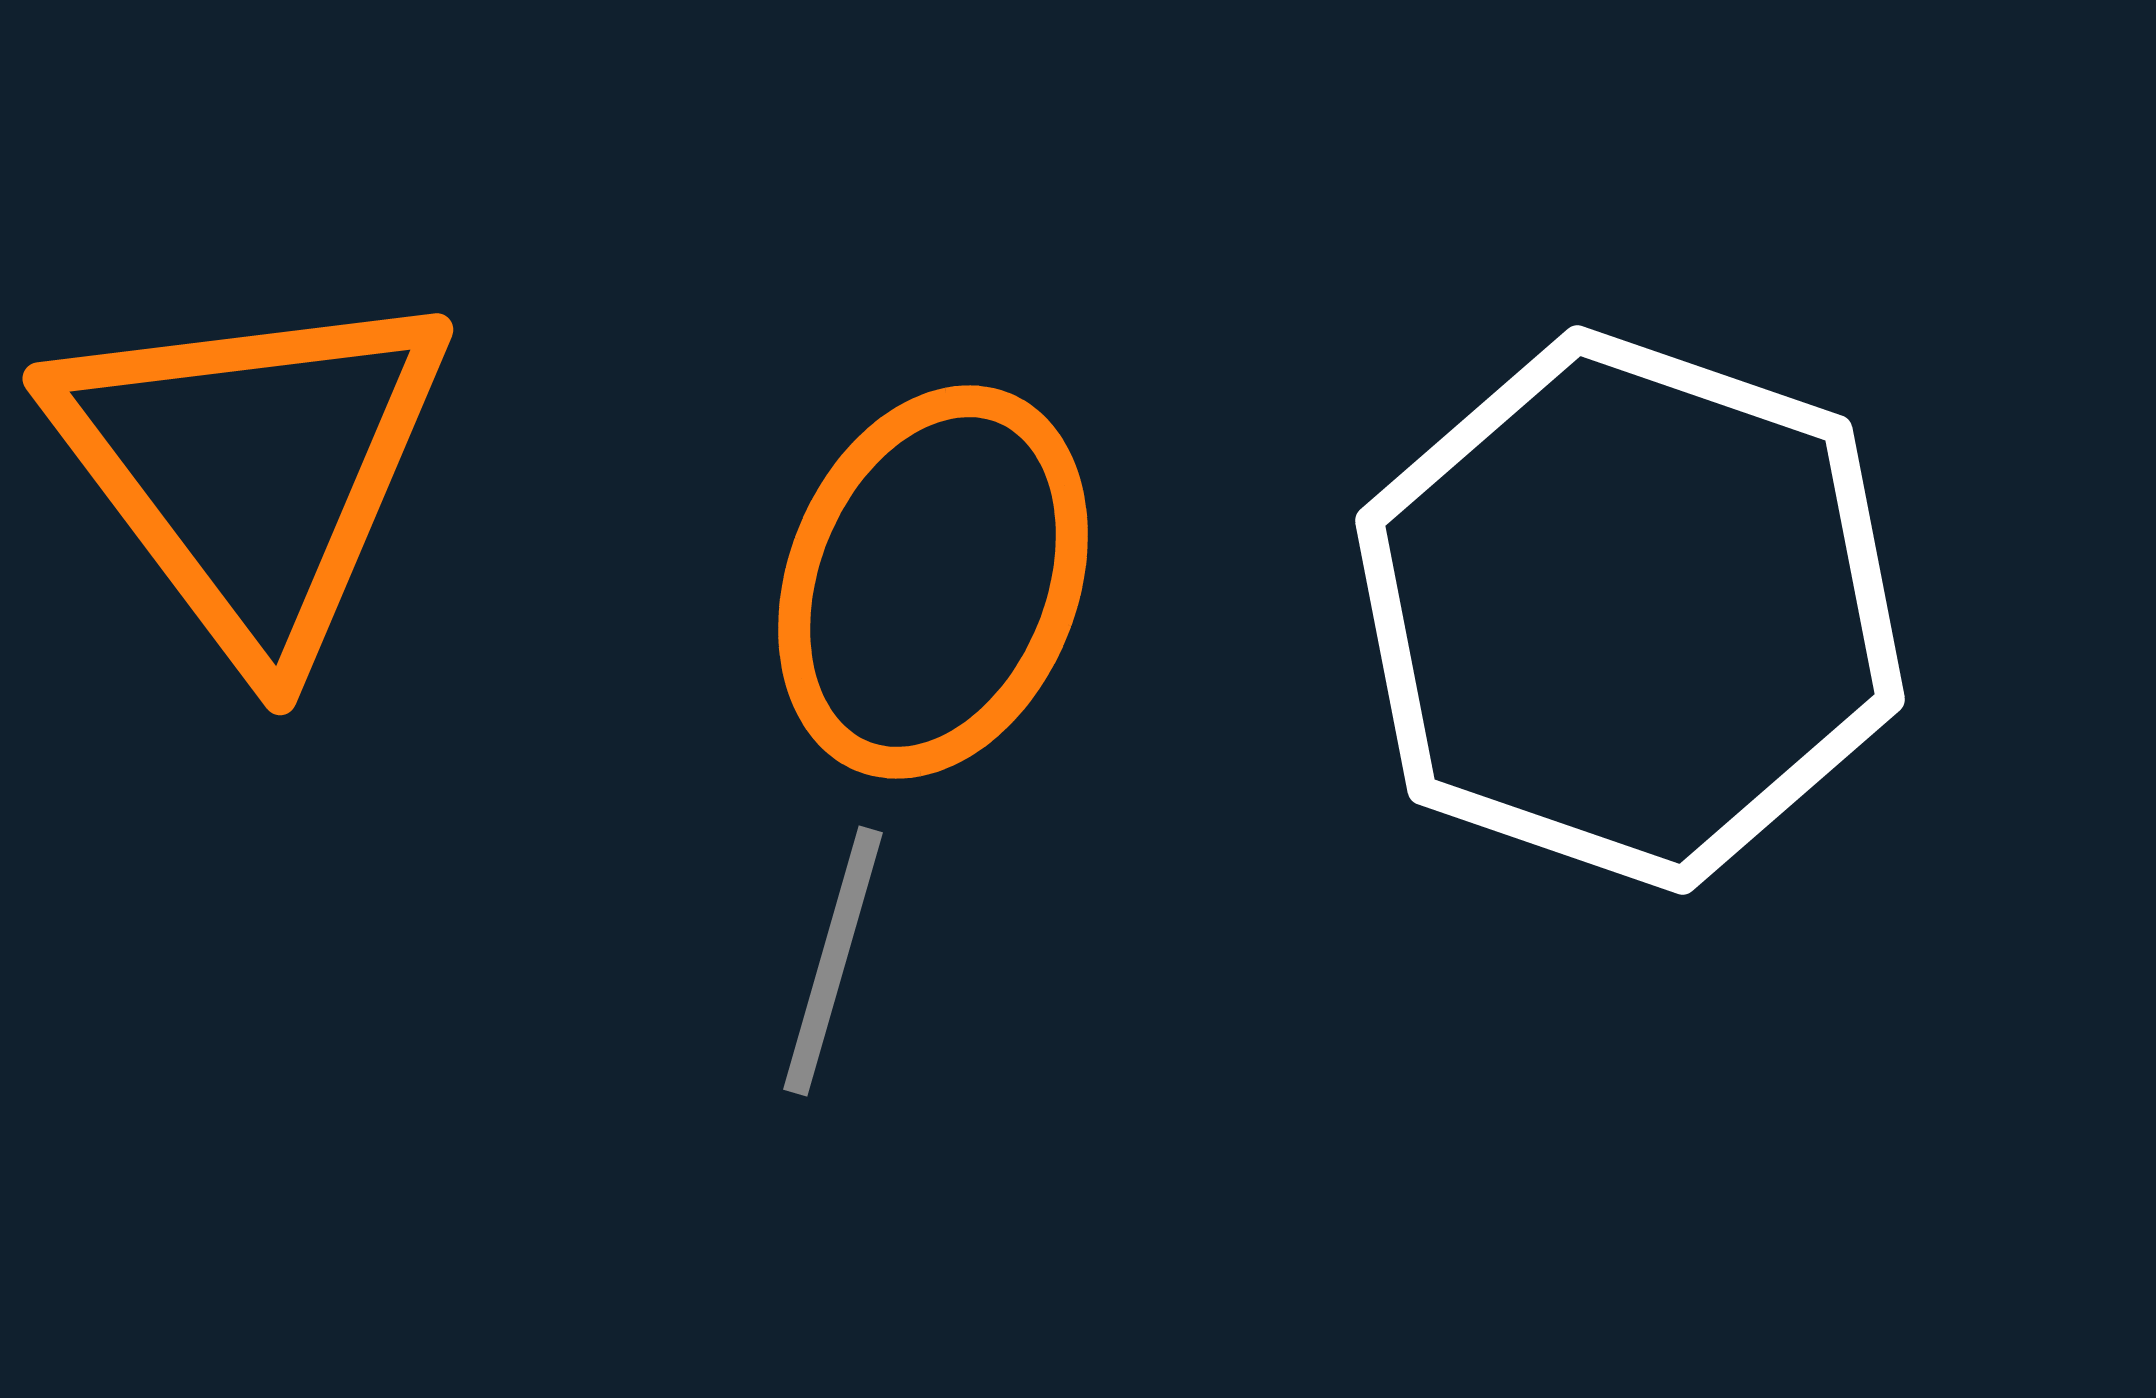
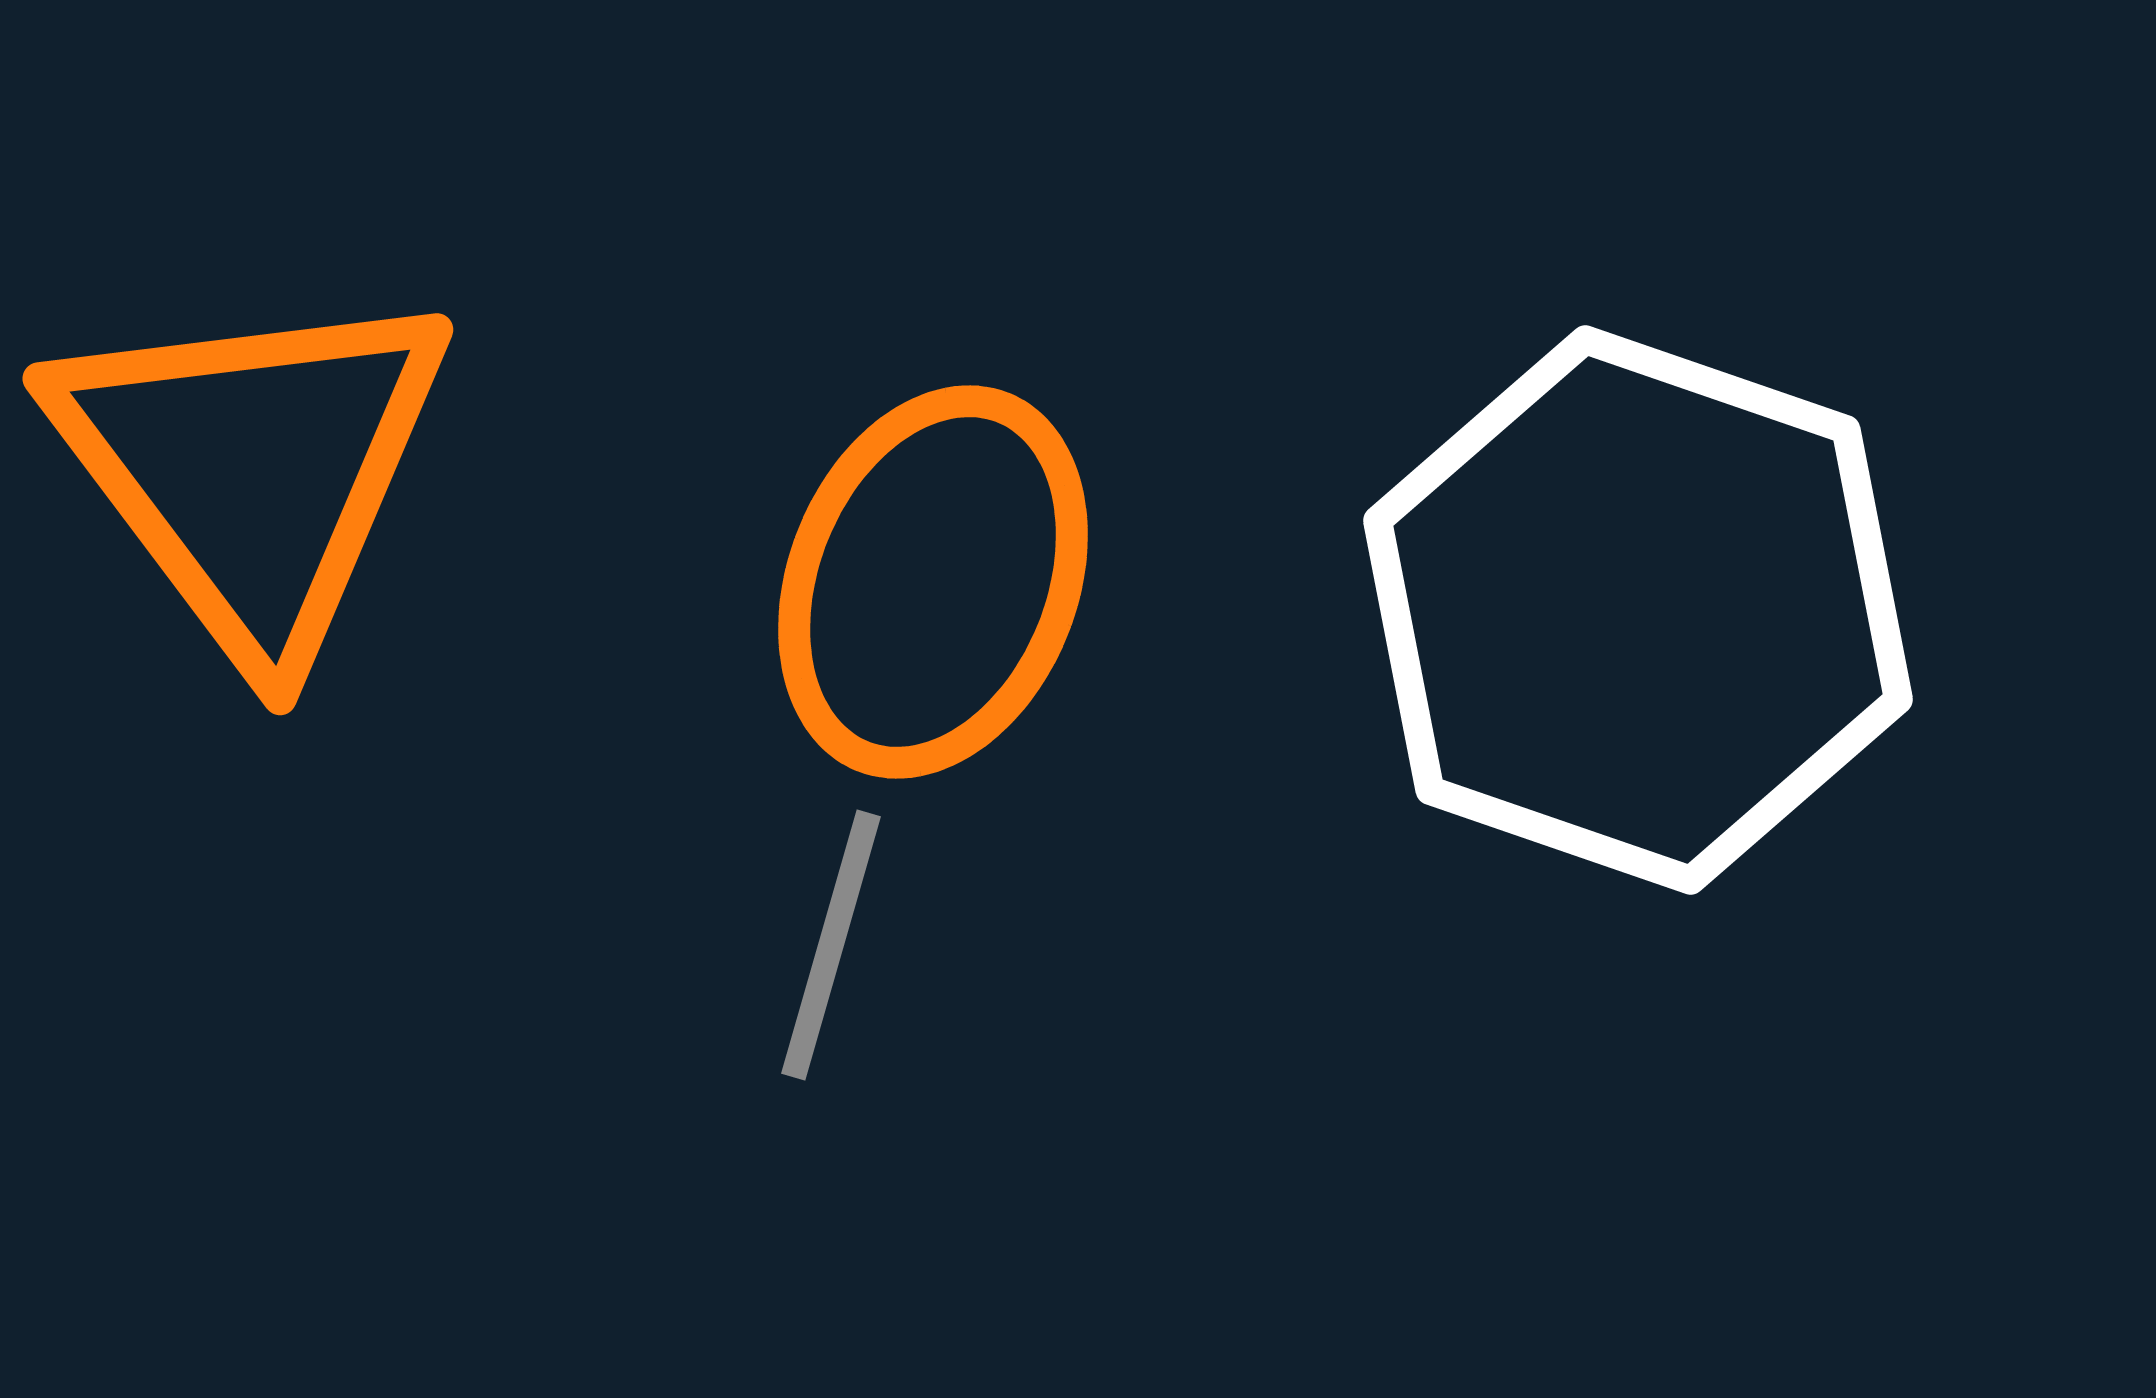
white hexagon: moved 8 px right
gray line: moved 2 px left, 16 px up
